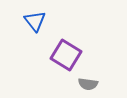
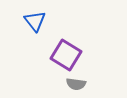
gray semicircle: moved 12 px left
